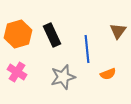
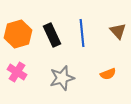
brown triangle: rotated 18 degrees counterclockwise
blue line: moved 5 px left, 16 px up
gray star: moved 1 px left, 1 px down
